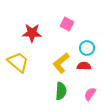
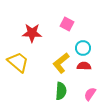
cyan circle: moved 4 px left
